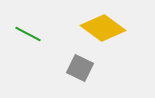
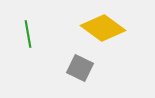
green line: rotated 52 degrees clockwise
